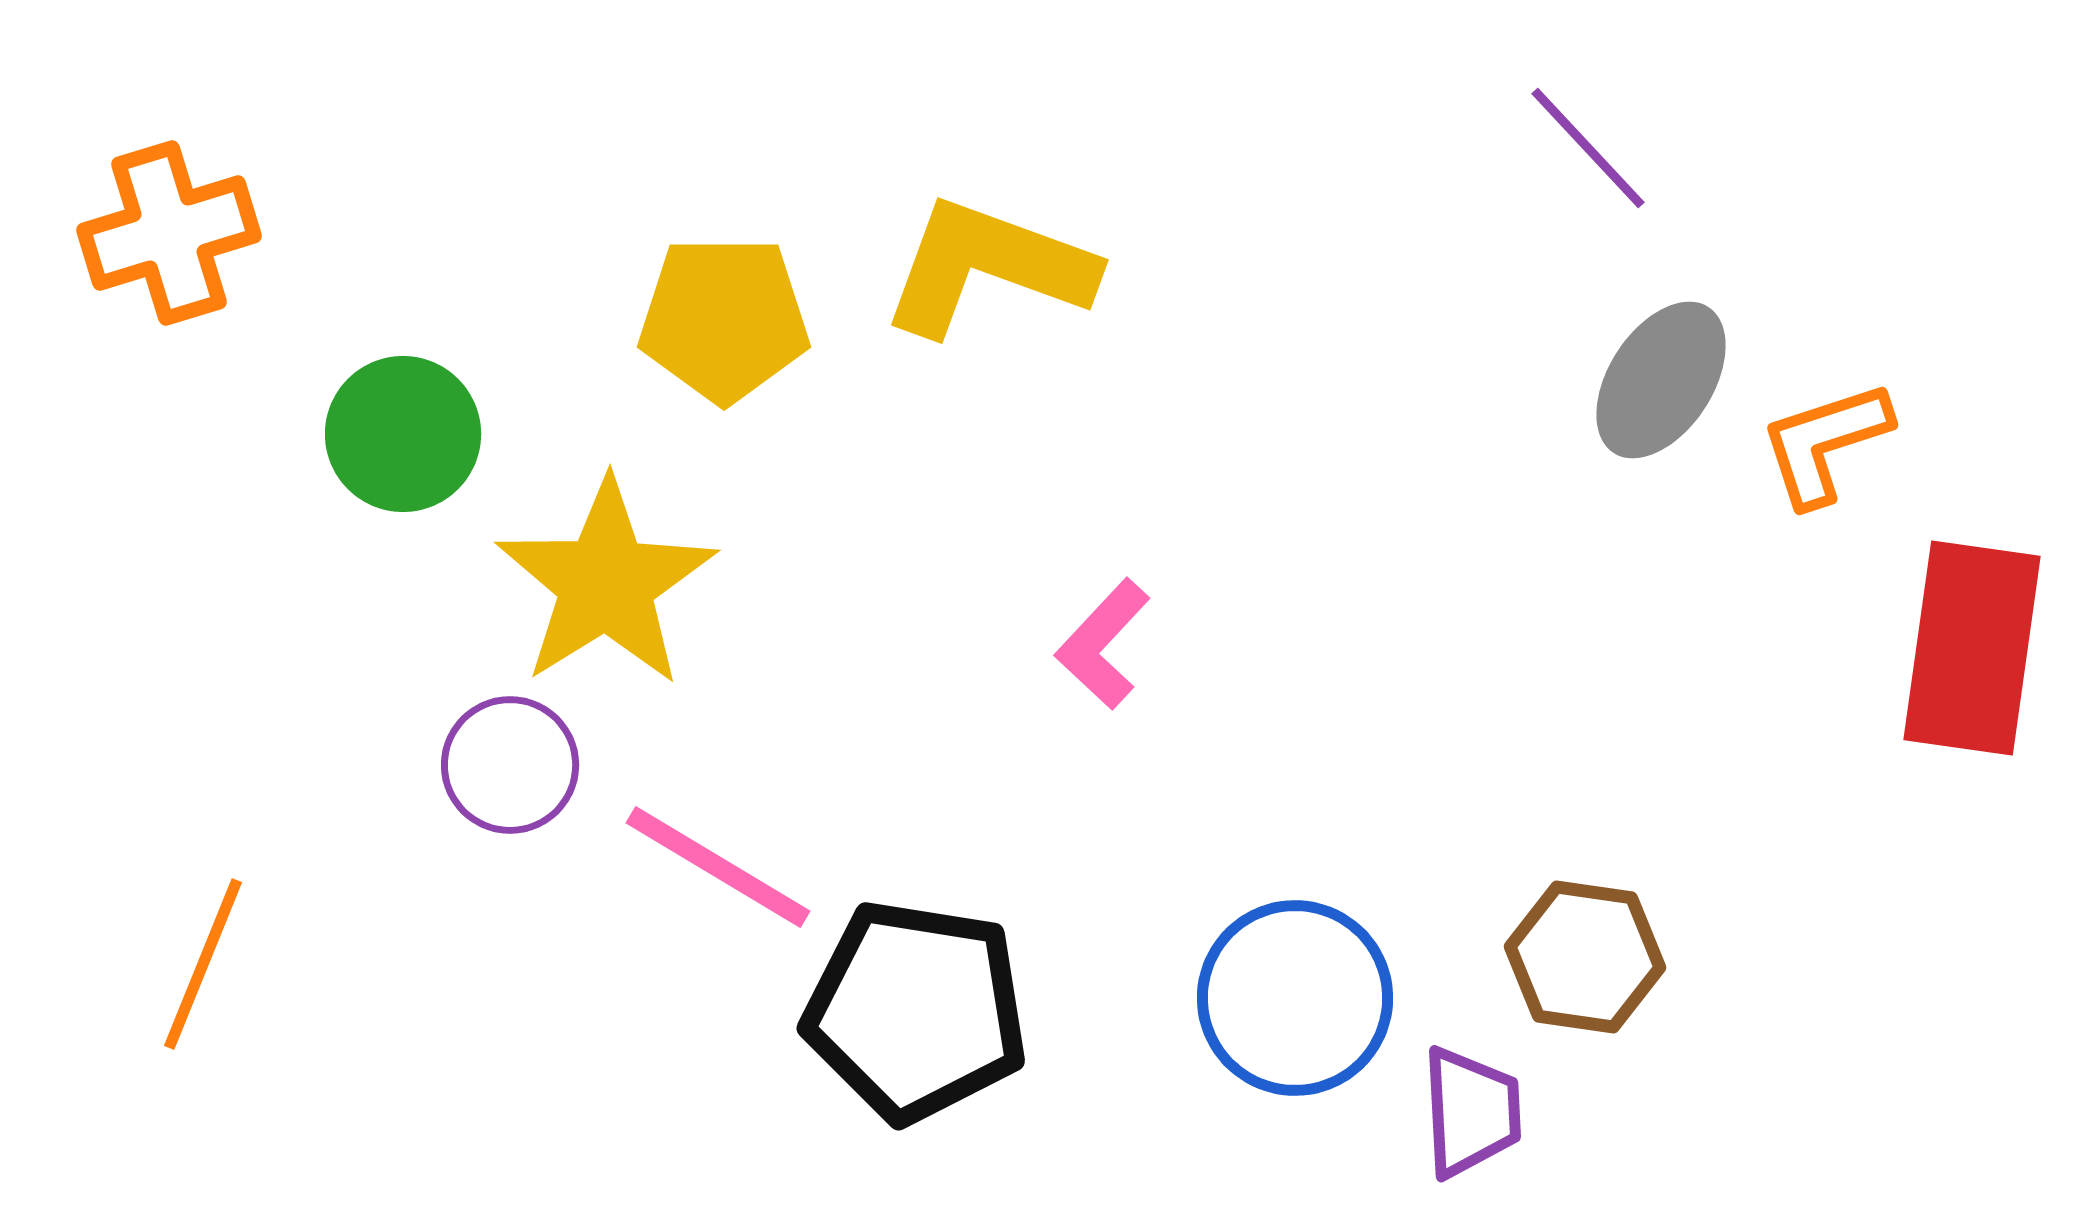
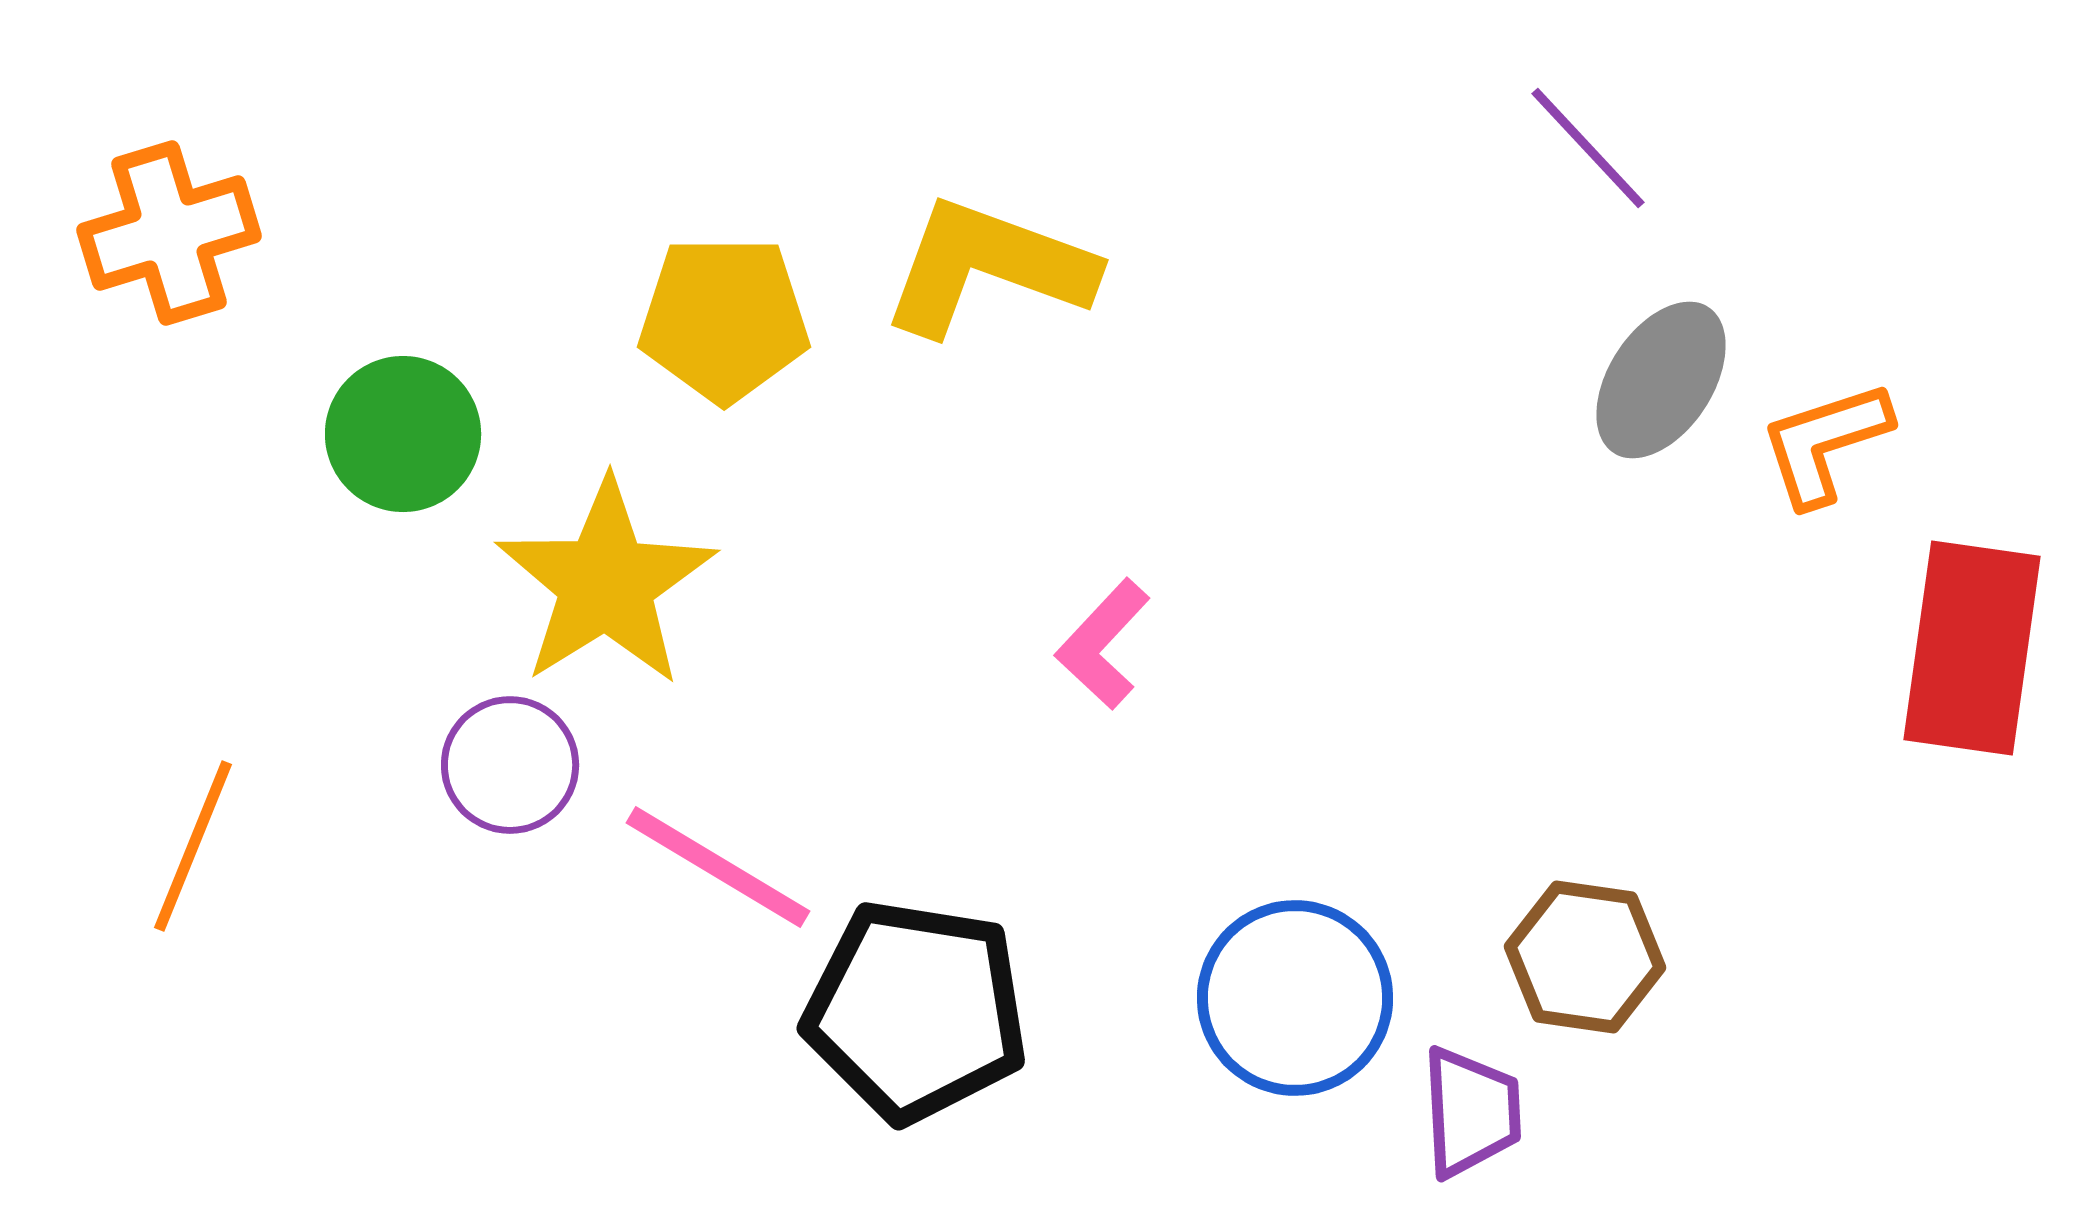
orange line: moved 10 px left, 118 px up
